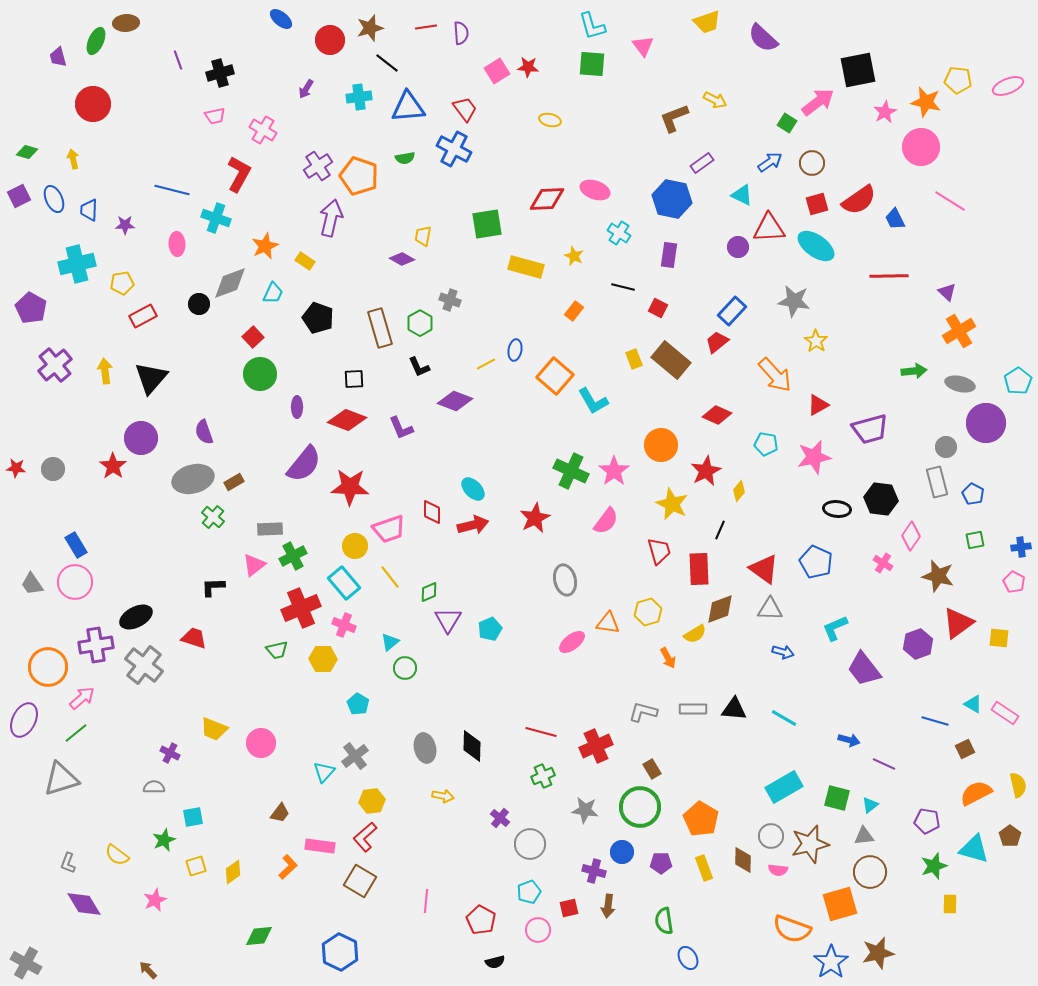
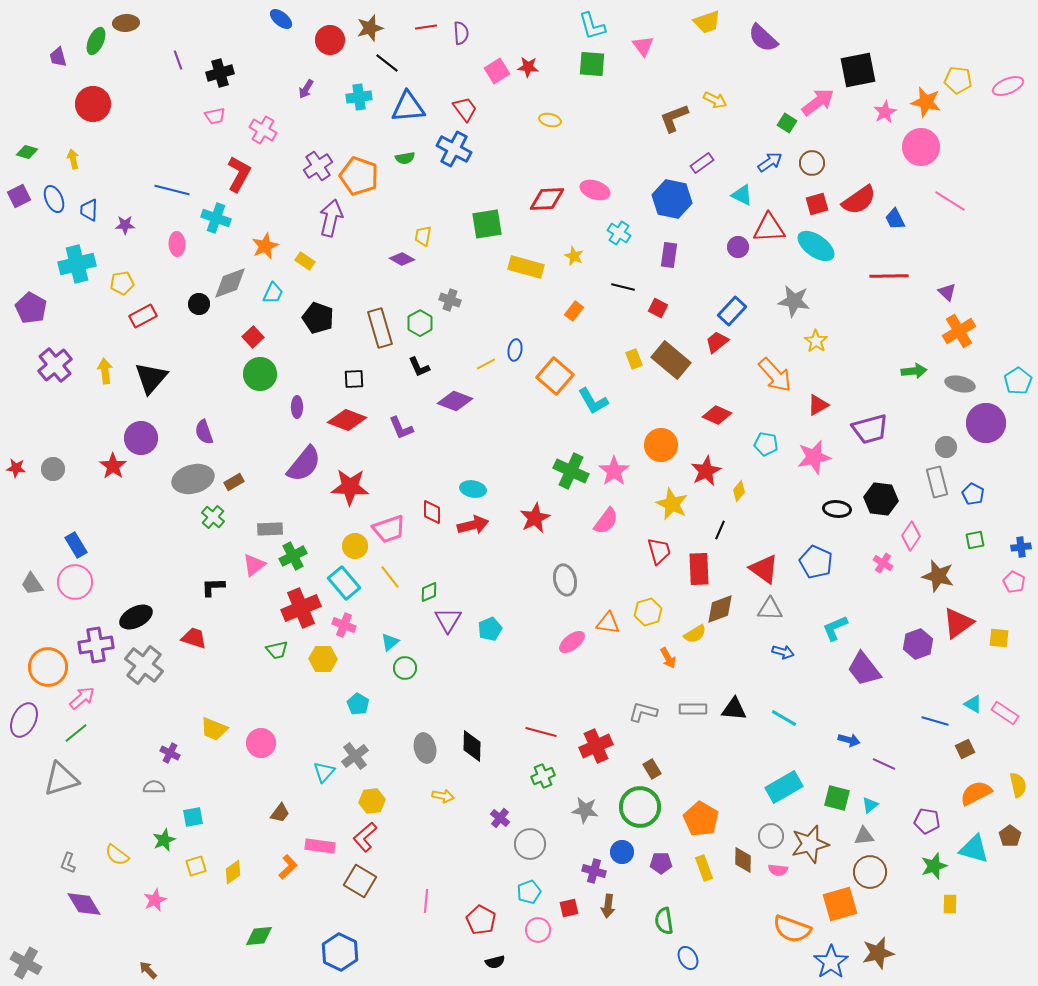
cyan ellipse at (473, 489): rotated 35 degrees counterclockwise
